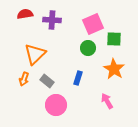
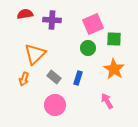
gray rectangle: moved 7 px right, 4 px up
pink circle: moved 1 px left
